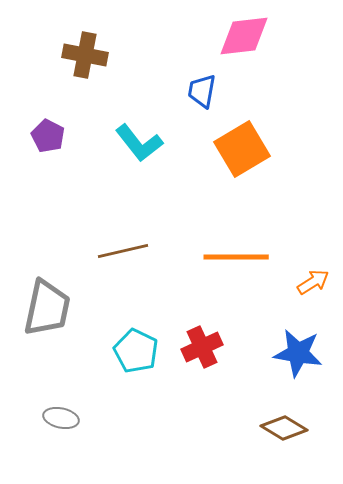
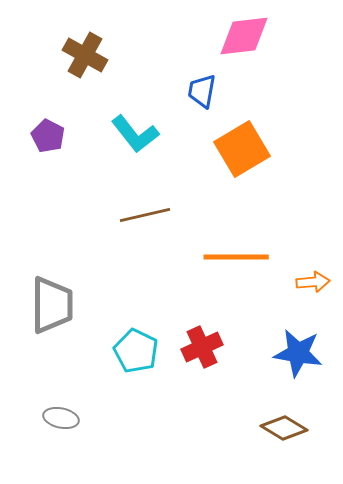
brown cross: rotated 18 degrees clockwise
cyan L-shape: moved 4 px left, 9 px up
brown line: moved 22 px right, 36 px up
orange arrow: rotated 28 degrees clockwise
gray trapezoid: moved 5 px right, 3 px up; rotated 12 degrees counterclockwise
